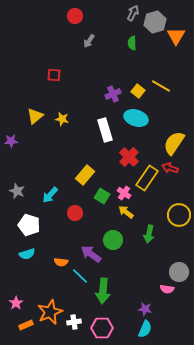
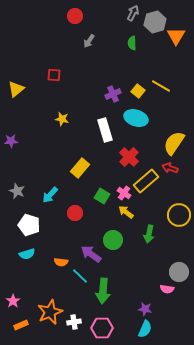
yellow triangle at (35, 116): moved 19 px left, 27 px up
yellow rectangle at (85, 175): moved 5 px left, 7 px up
yellow rectangle at (147, 178): moved 1 px left, 3 px down; rotated 15 degrees clockwise
pink star at (16, 303): moved 3 px left, 2 px up
orange rectangle at (26, 325): moved 5 px left
